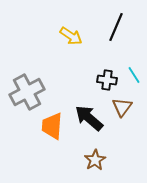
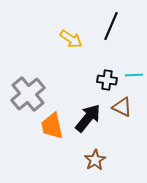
black line: moved 5 px left, 1 px up
yellow arrow: moved 3 px down
cyan line: rotated 60 degrees counterclockwise
gray cross: moved 1 px right, 2 px down; rotated 12 degrees counterclockwise
brown triangle: rotated 40 degrees counterclockwise
black arrow: moved 1 px left; rotated 88 degrees clockwise
orange trapezoid: rotated 16 degrees counterclockwise
